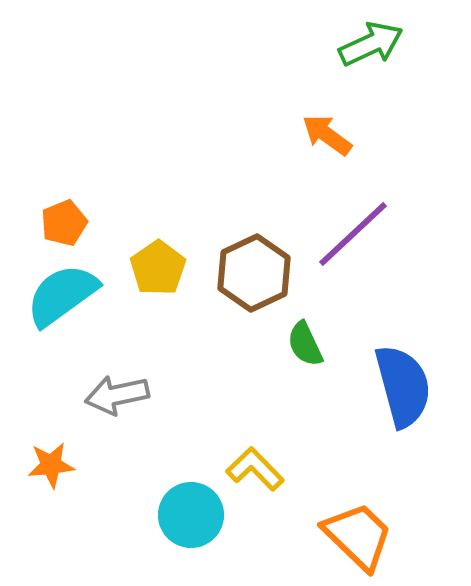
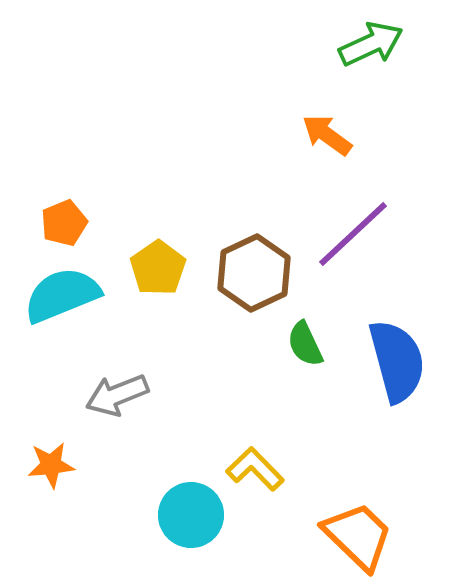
cyan semicircle: rotated 14 degrees clockwise
blue semicircle: moved 6 px left, 25 px up
gray arrow: rotated 10 degrees counterclockwise
